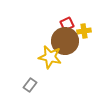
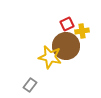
yellow cross: moved 2 px left
brown circle: moved 1 px right, 5 px down
